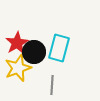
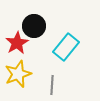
cyan rectangle: moved 7 px right, 1 px up; rotated 24 degrees clockwise
black circle: moved 26 px up
yellow star: moved 6 px down
